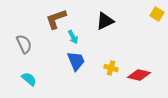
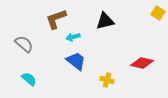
yellow square: moved 1 px right, 1 px up
black triangle: rotated 12 degrees clockwise
cyan arrow: rotated 104 degrees clockwise
gray semicircle: rotated 24 degrees counterclockwise
blue trapezoid: rotated 30 degrees counterclockwise
yellow cross: moved 4 px left, 12 px down
red diamond: moved 3 px right, 12 px up
